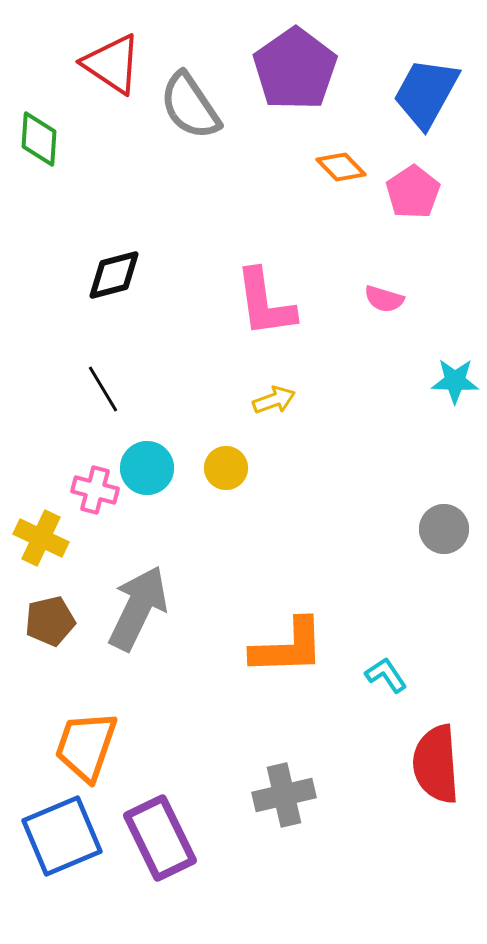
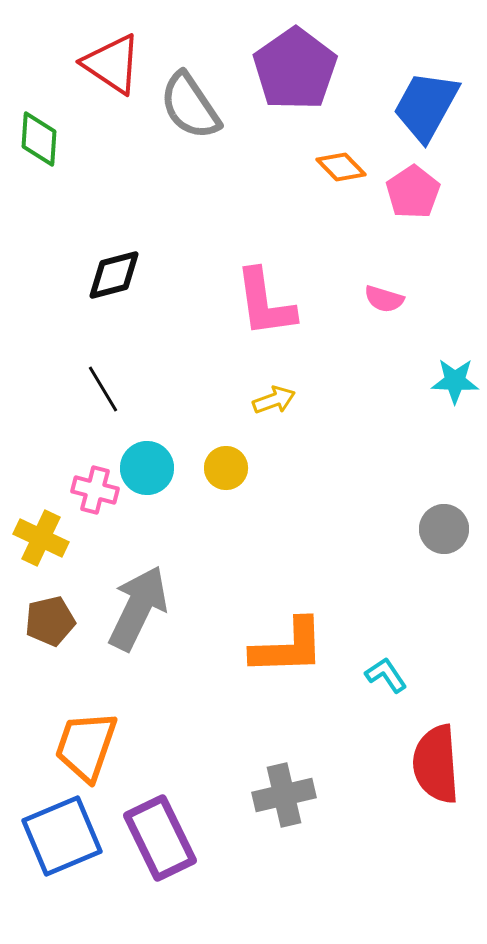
blue trapezoid: moved 13 px down
